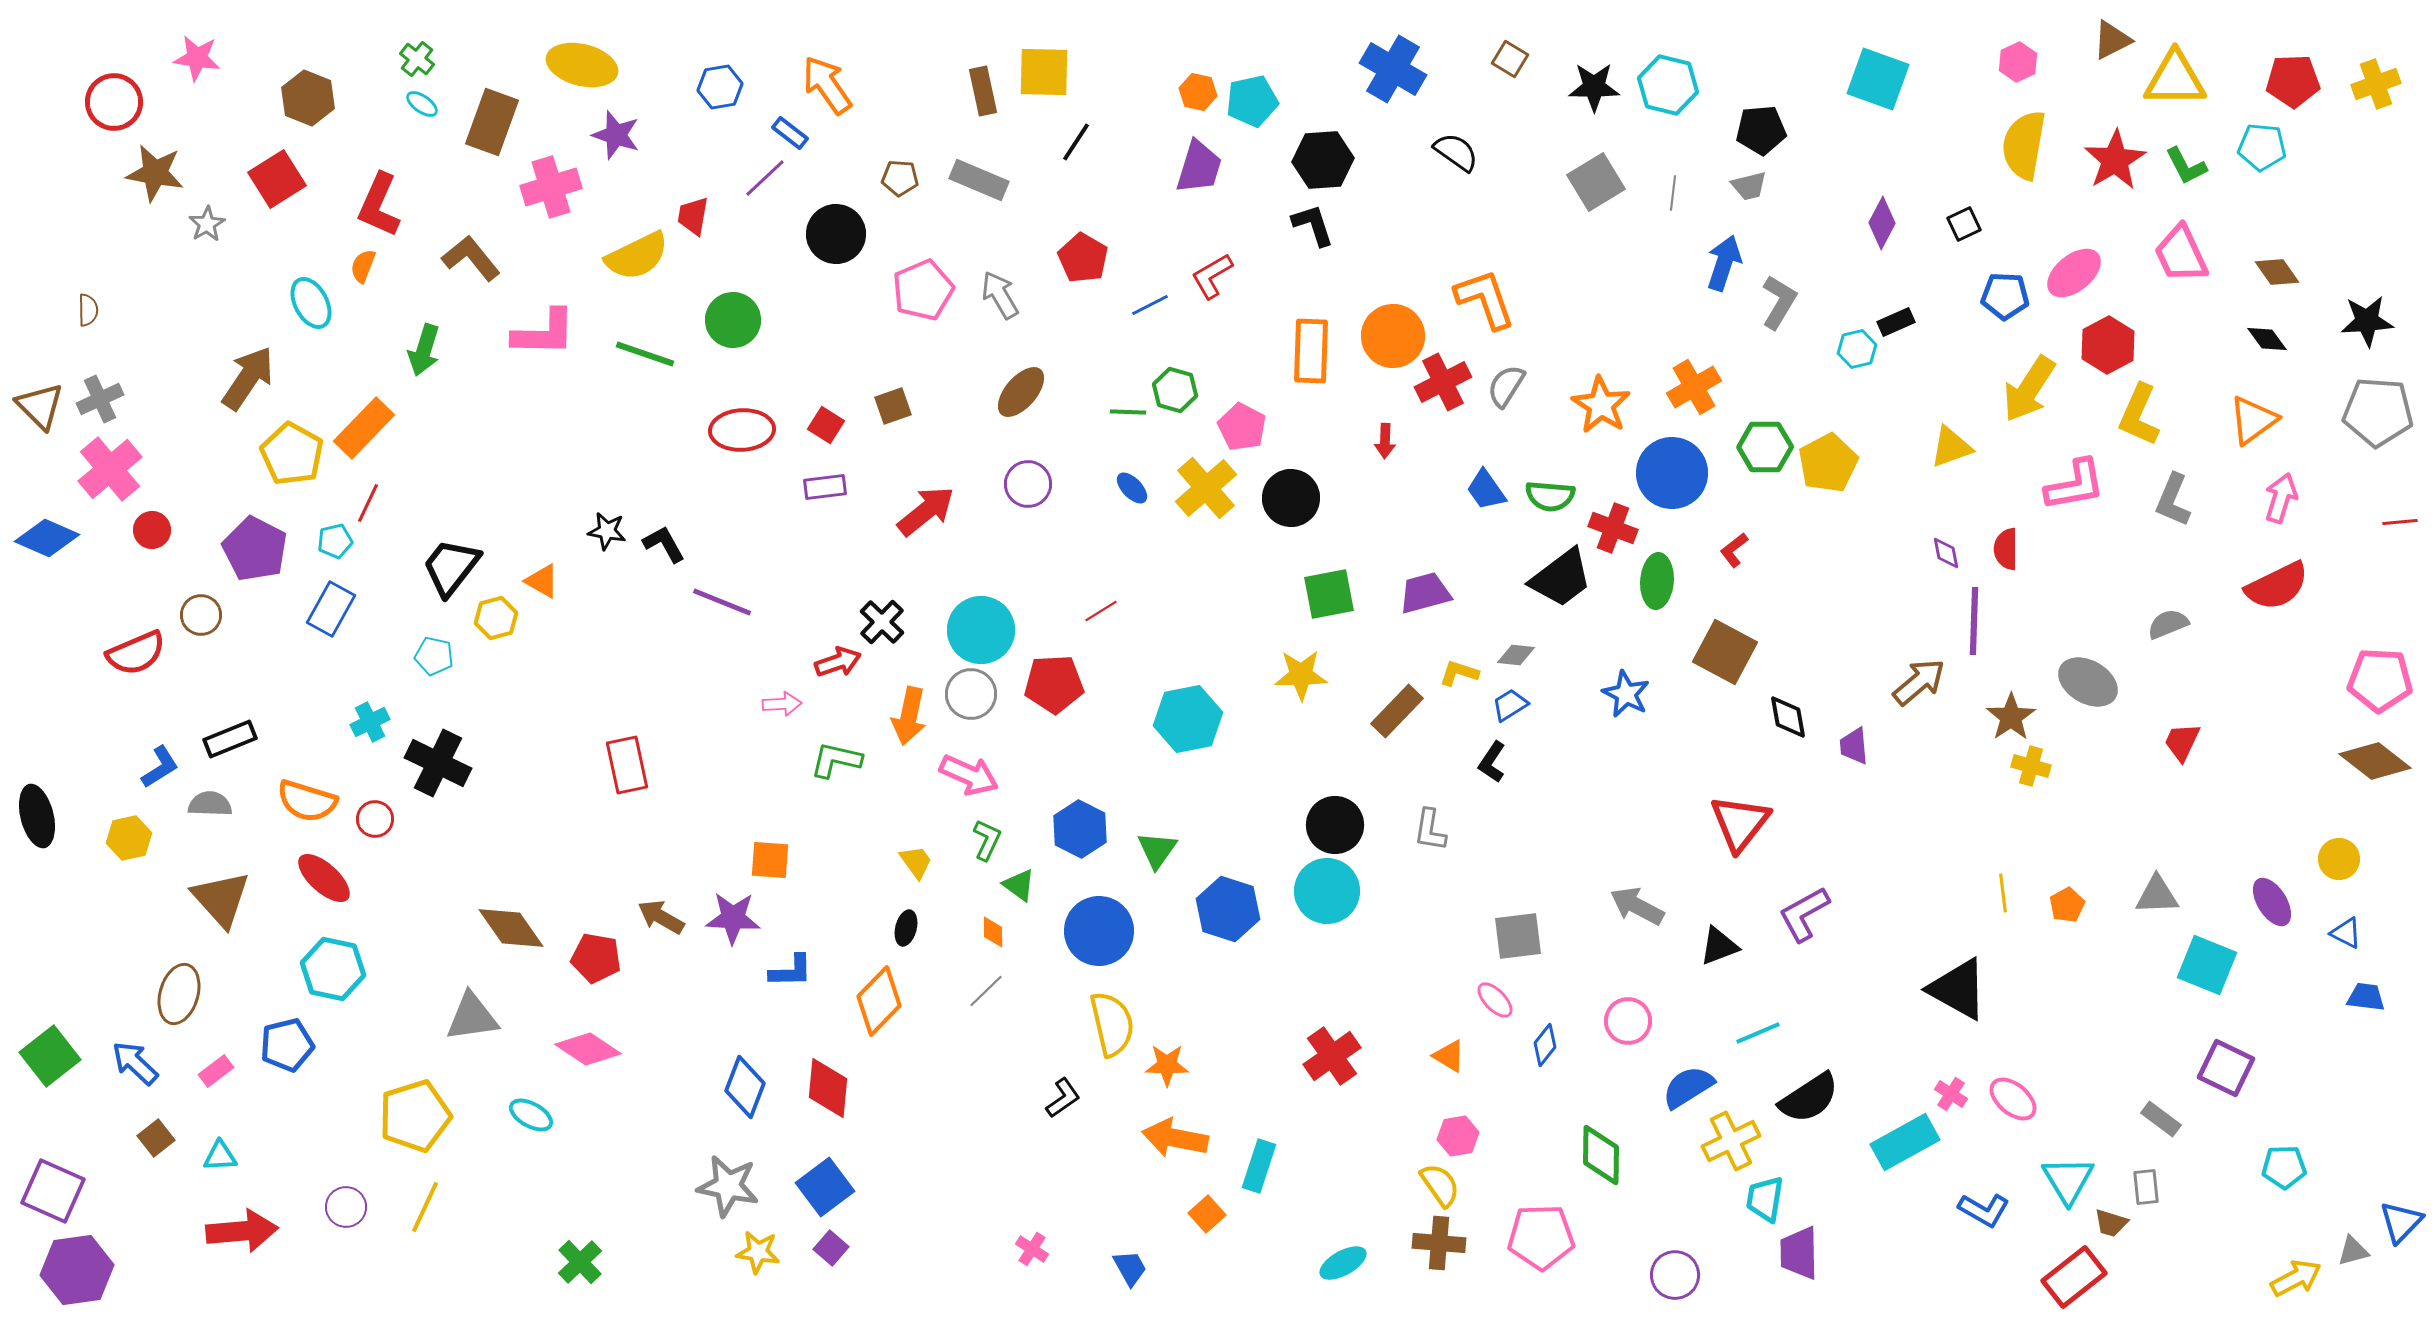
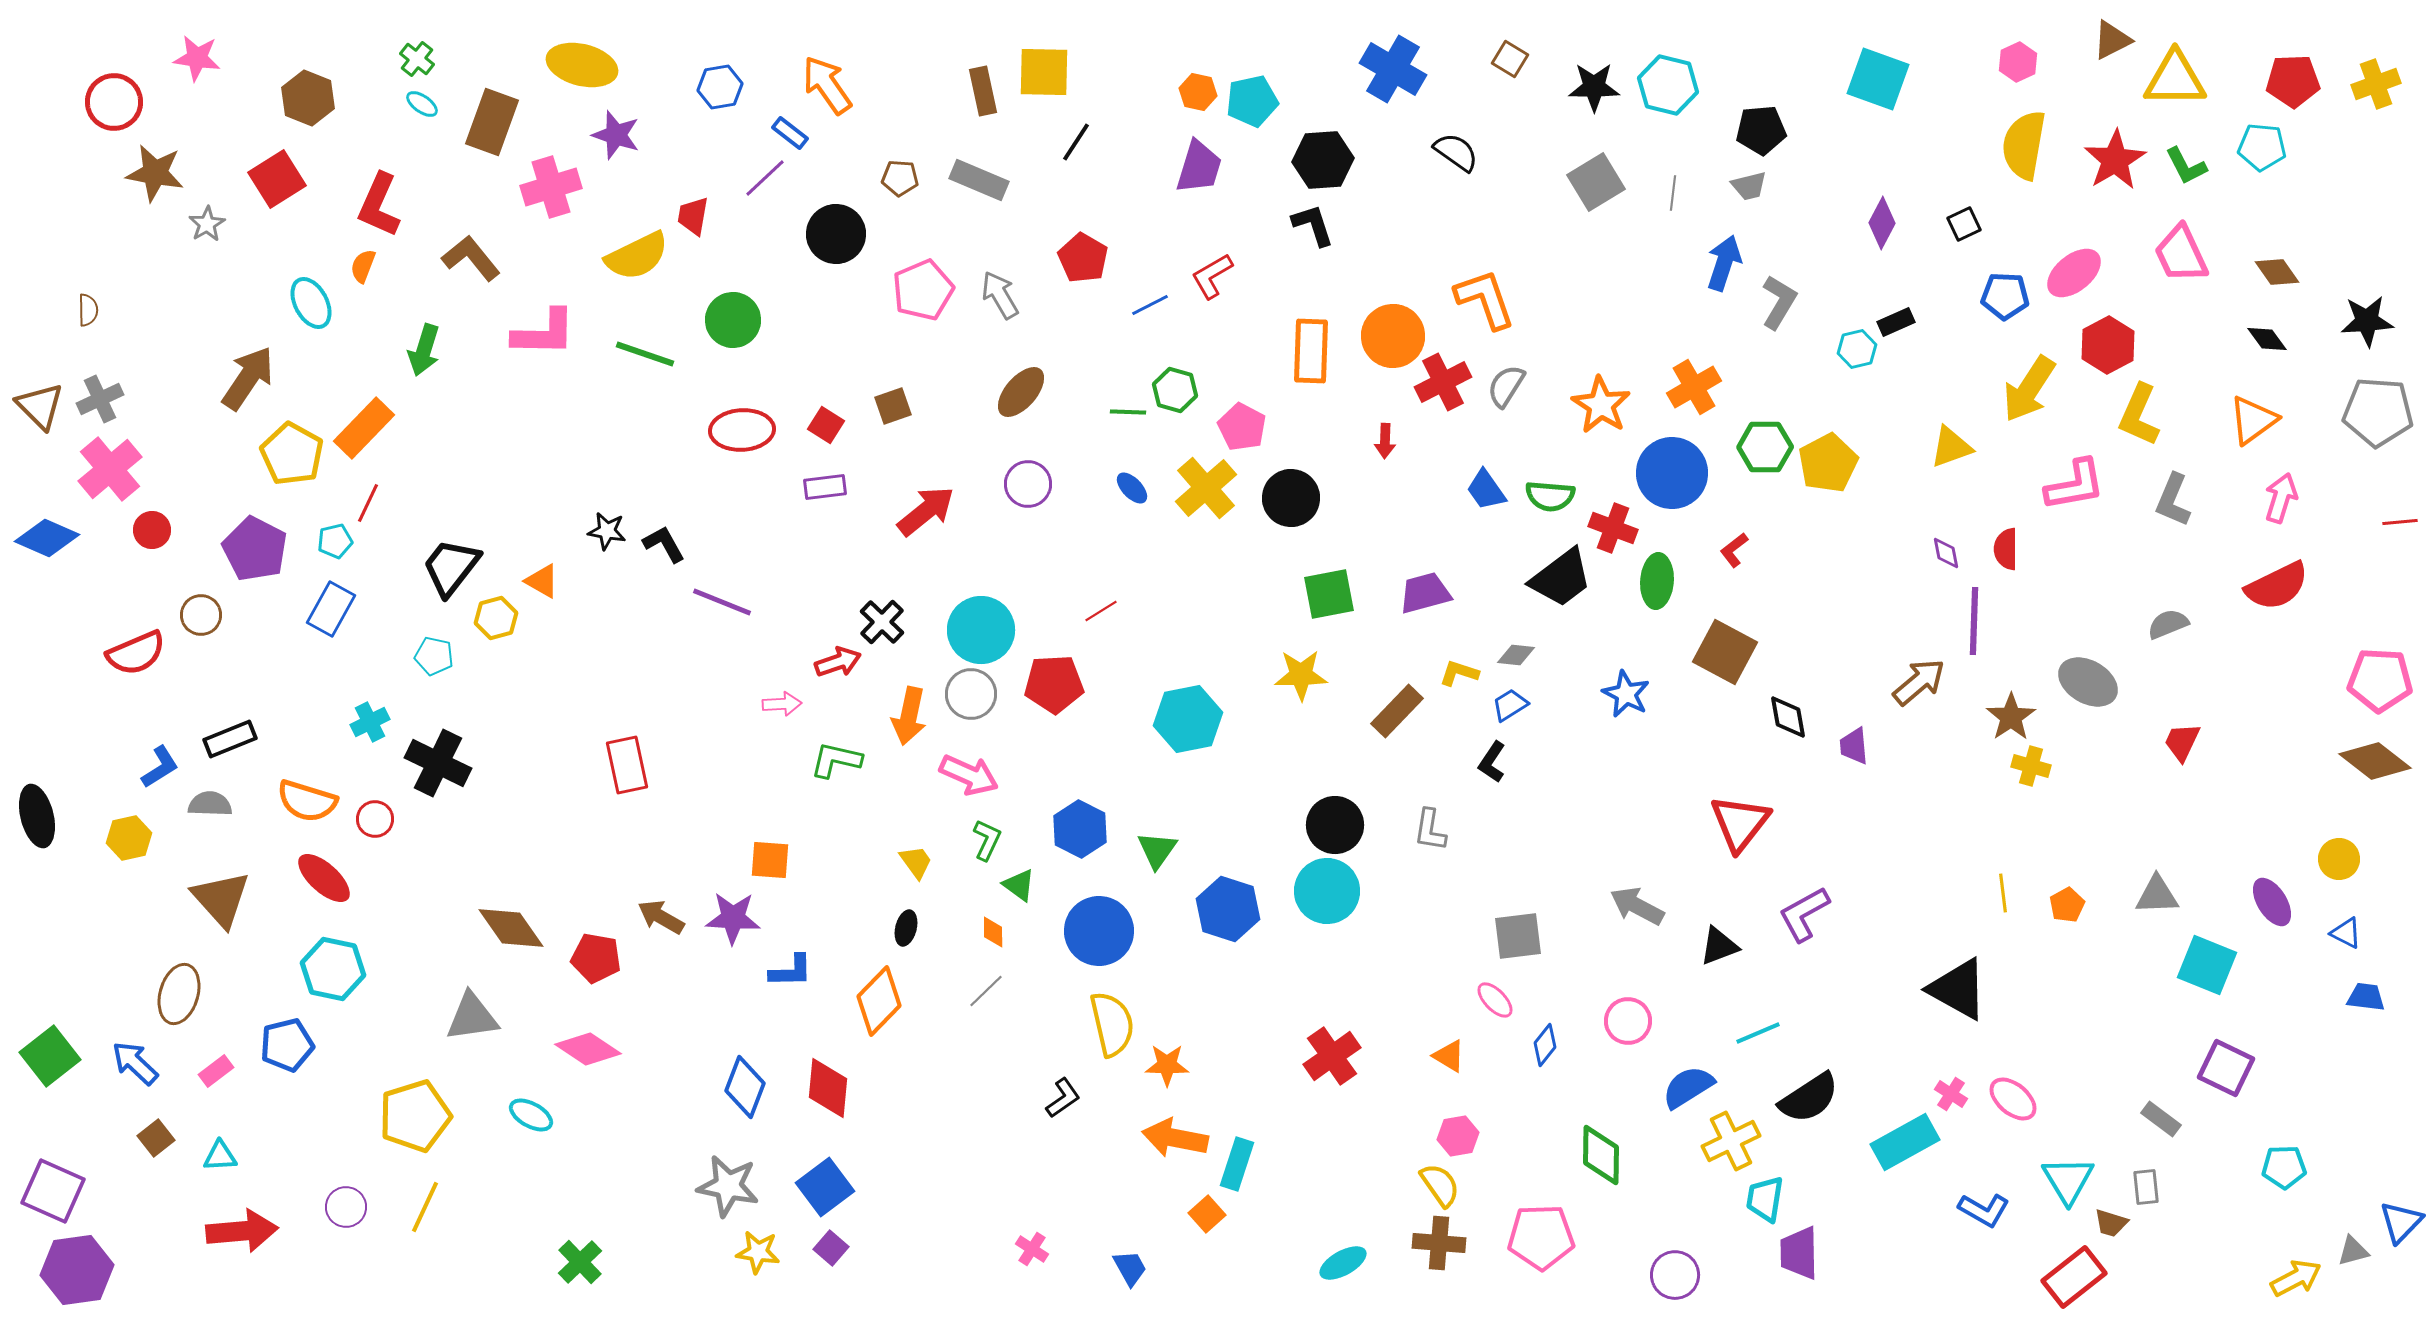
cyan rectangle at (1259, 1166): moved 22 px left, 2 px up
